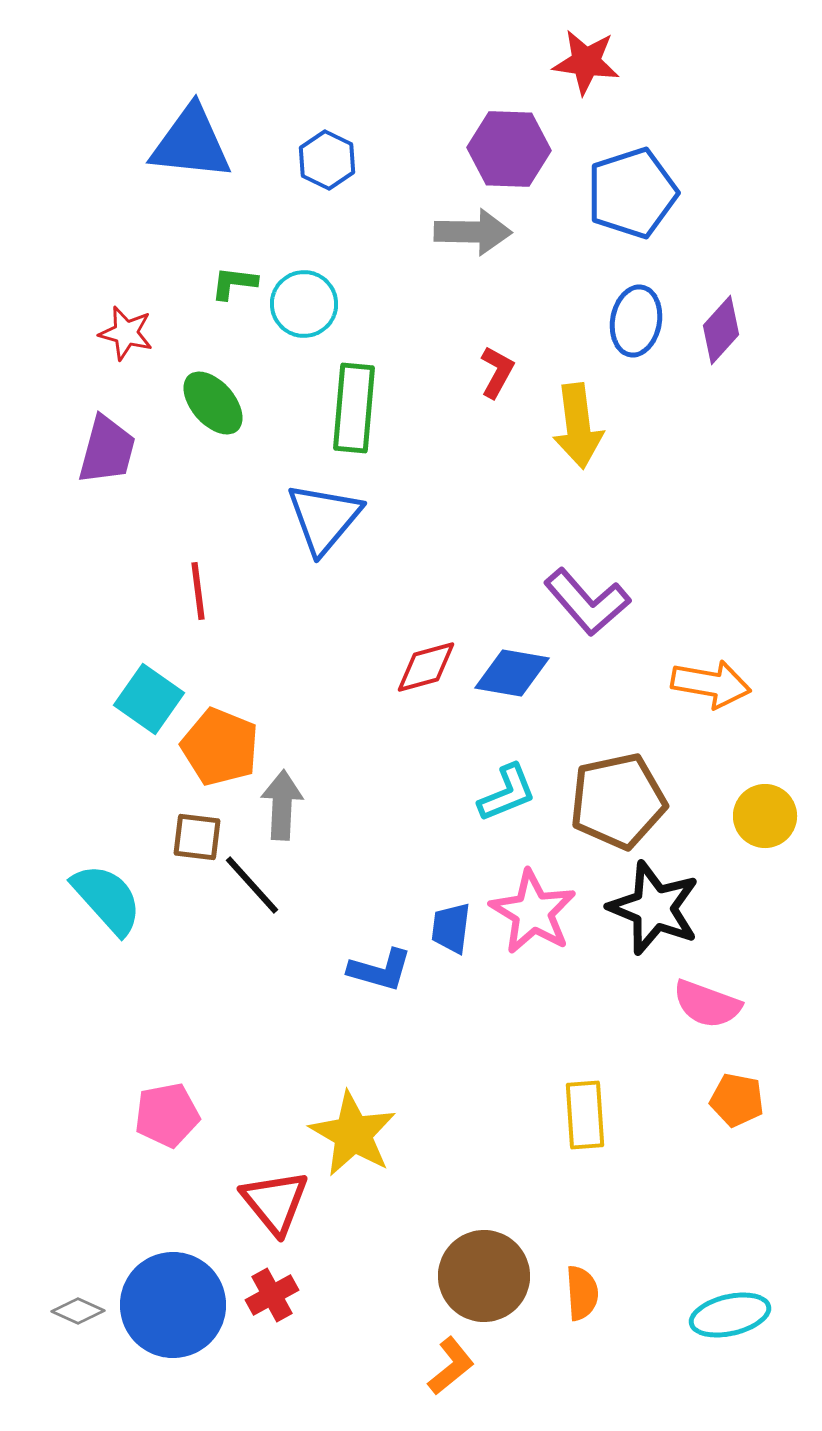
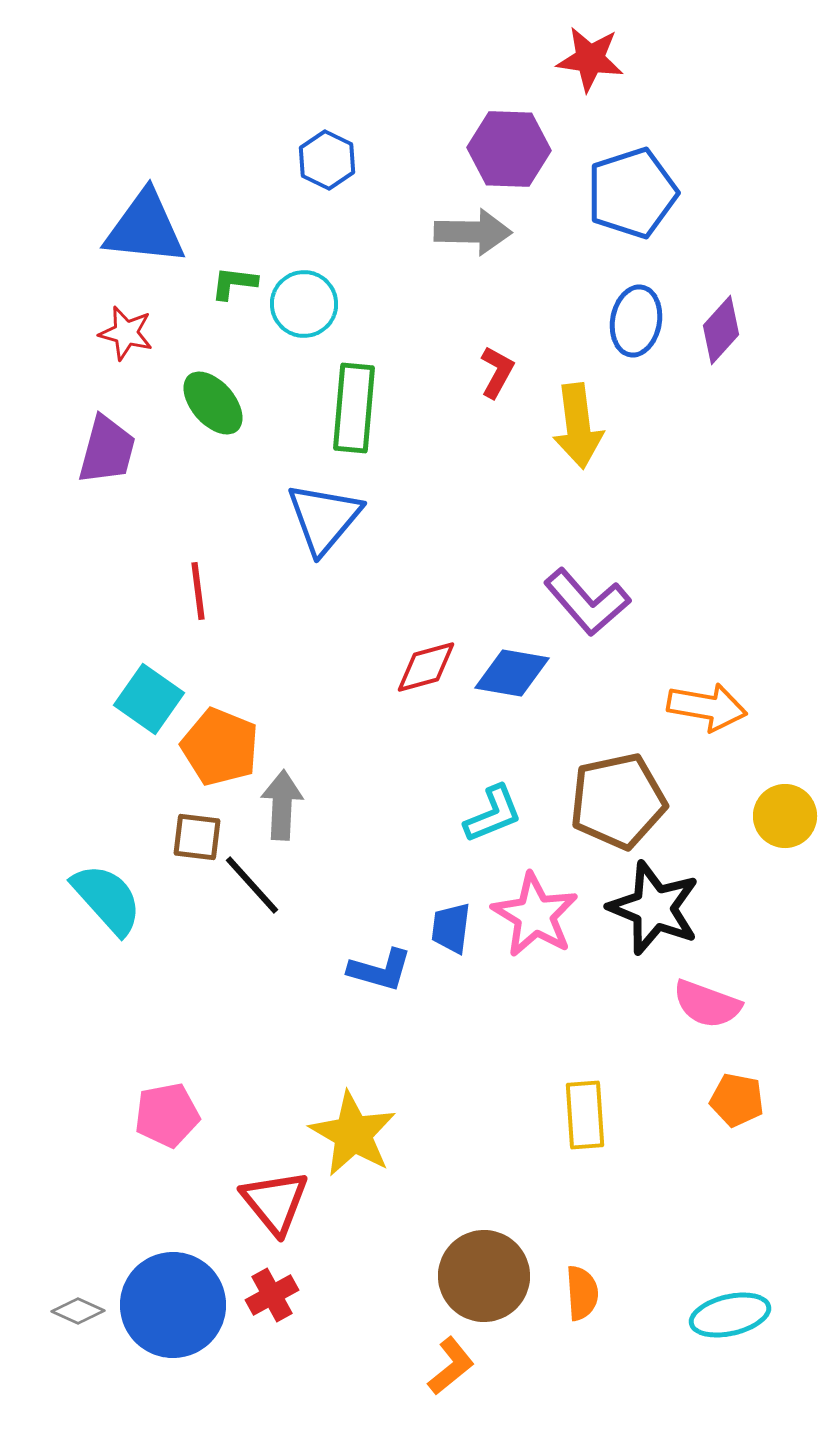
red star at (586, 62): moved 4 px right, 3 px up
blue triangle at (191, 143): moved 46 px left, 85 px down
orange arrow at (711, 684): moved 4 px left, 23 px down
cyan L-shape at (507, 793): moved 14 px left, 21 px down
yellow circle at (765, 816): moved 20 px right
pink star at (533, 912): moved 2 px right, 3 px down
